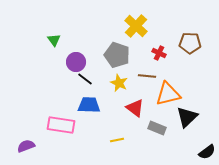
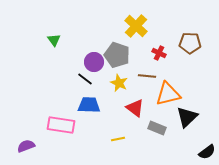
purple circle: moved 18 px right
yellow line: moved 1 px right, 1 px up
